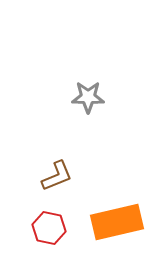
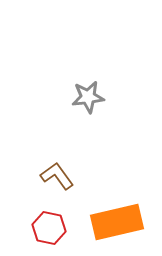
gray star: rotated 8 degrees counterclockwise
brown L-shape: rotated 104 degrees counterclockwise
